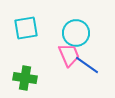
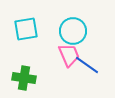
cyan square: moved 1 px down
cyan circle: moved 3 px left, 2 px up
green cross: moved 1 px left
